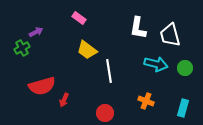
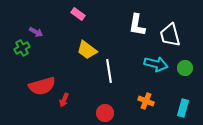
pink rectangle: moved 1 px left, 4 px up
white L-shape: moved 1 px left, 3 px up
purple arrow: rotated 56 degrees clockwise
